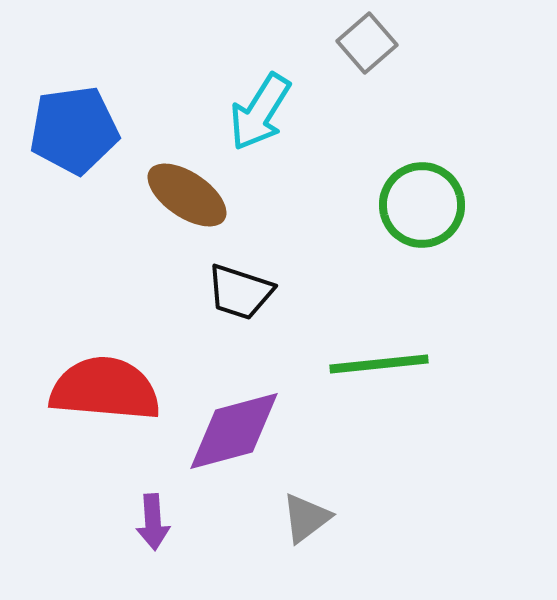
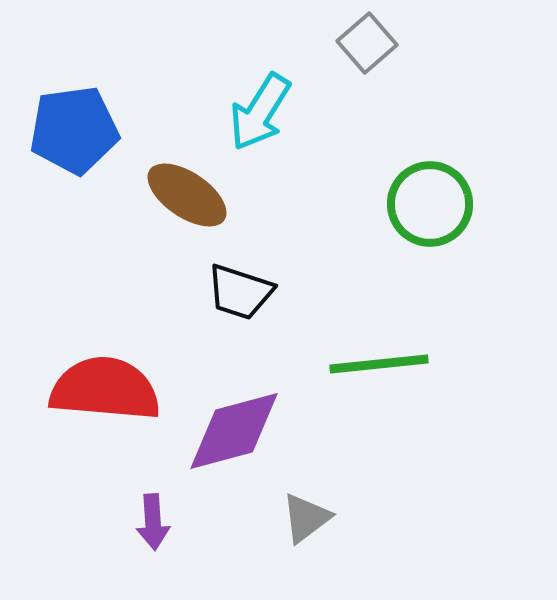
green circle: moved 8 px right, 1 px up
